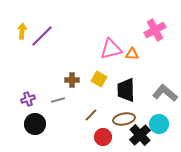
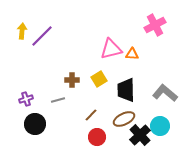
pink cross: moved 5 px up
yellow square: rotated 28 degrees clockwise
purple cross: moved 2 px left
brown ellipse: rotated 15 degrees counterclockwise
cyan circle: moved 1 px right, 2 px down
red circle: moved 6 px left
